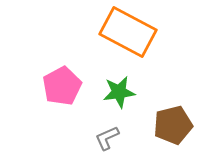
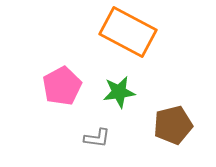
gray L-shape: moved 10 px left; rotated 148 degrees counterclockwise
